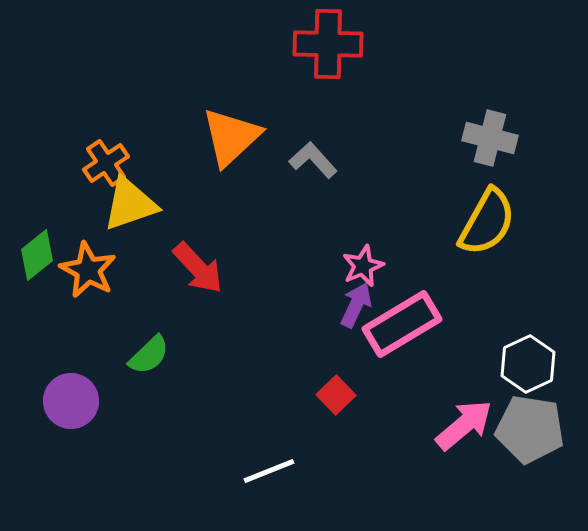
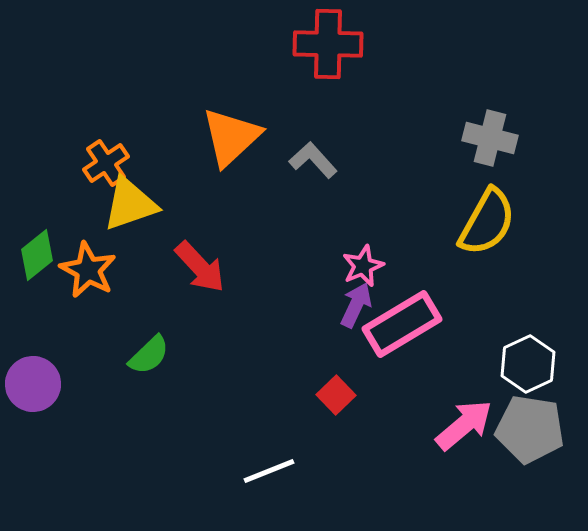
red arrow: moved 2 px right, 1 px up
purple circle: moved 38 px left, 17 px up
